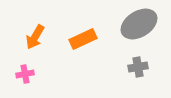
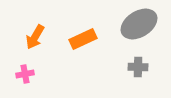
gray cross: rotated 12 degrees clockwise
